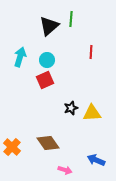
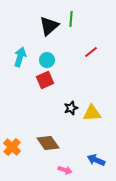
red line: rotated 48 degrees clockwise
